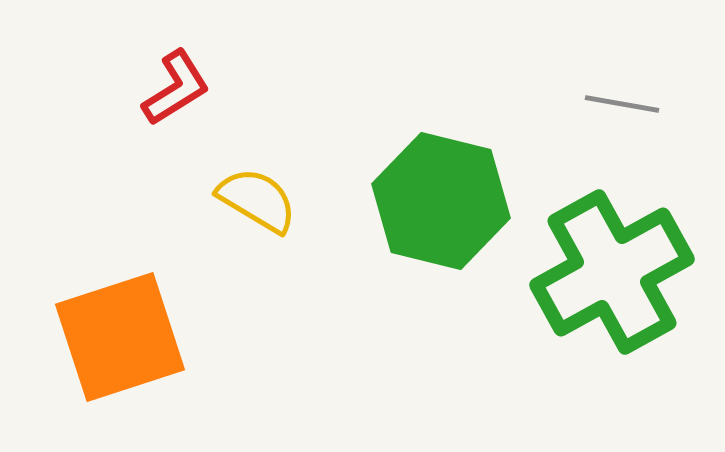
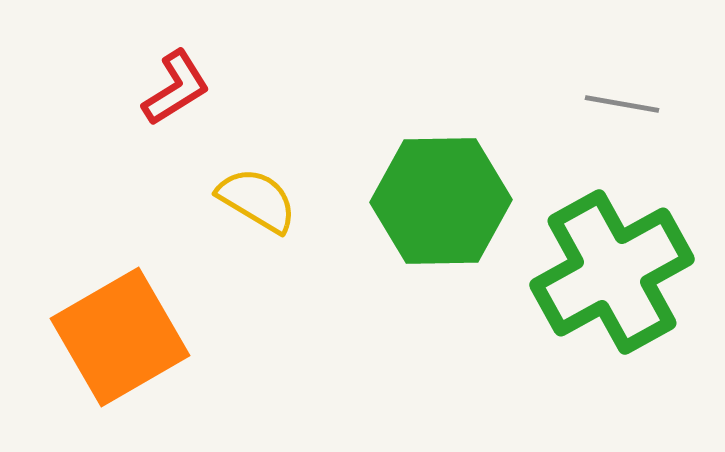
green hexagon: rotated 15 degrees counterclockwise
orange square: rotated 12 degrees counterclockwise
